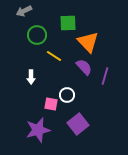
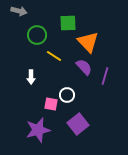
gray arrow: moved 5 px left; rotated 140 degrees counterclockwise
